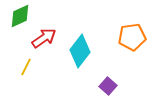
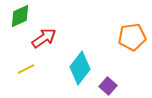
cyan diamond: moved 17 px down
yellow line: moved 2 px down; rotated 36 degrees clockwise
